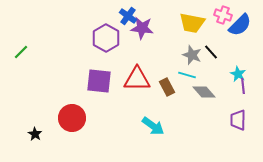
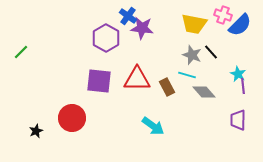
yellow trapezoid: moved 2 px right, 1 px down
black star: moved 1 px right, 3 px up; rotated 16 degrees clockwise
